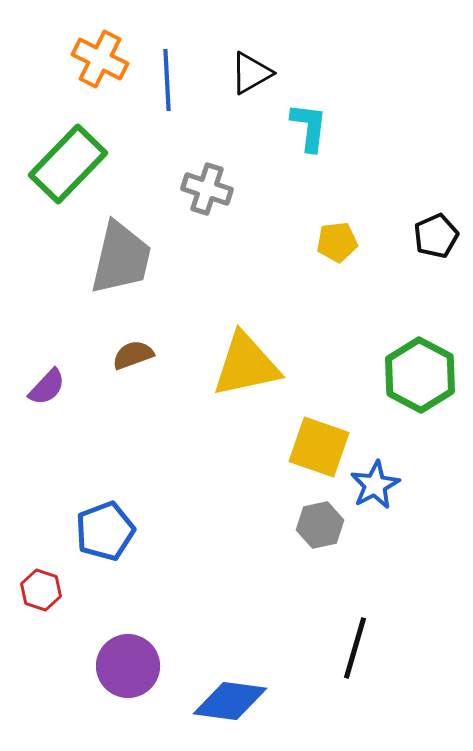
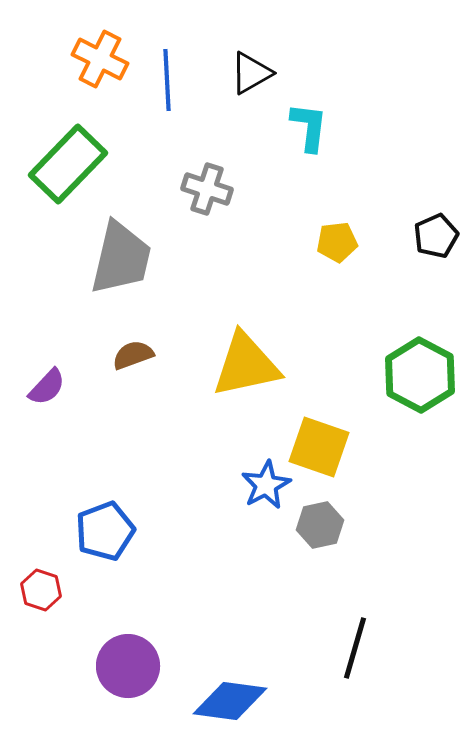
blue star: moved 109 px left
